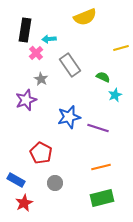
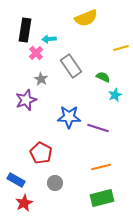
yellow semicircle: moved 1 px right, 1 px down
gray rectangle: moved 1 px right, 1 px down
blue star: rotated 15 degrees clockwise
